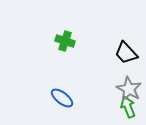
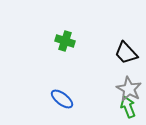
blue ellipse: moved 1 px down
